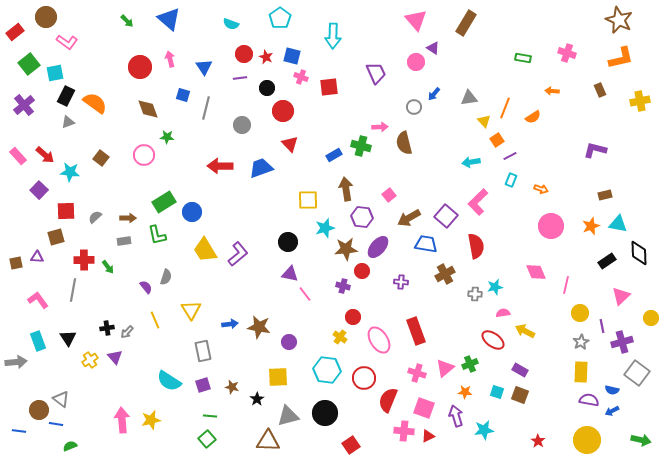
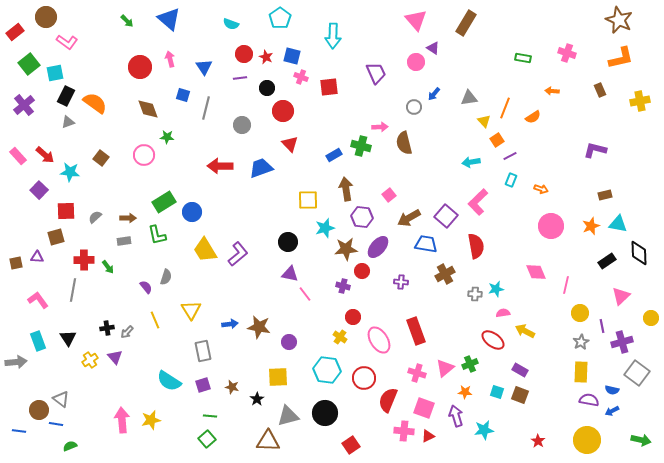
cyan star at (495, 287): moved 1 px right, 2 px down
